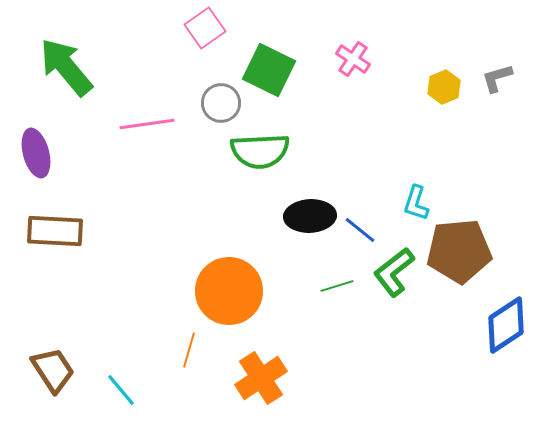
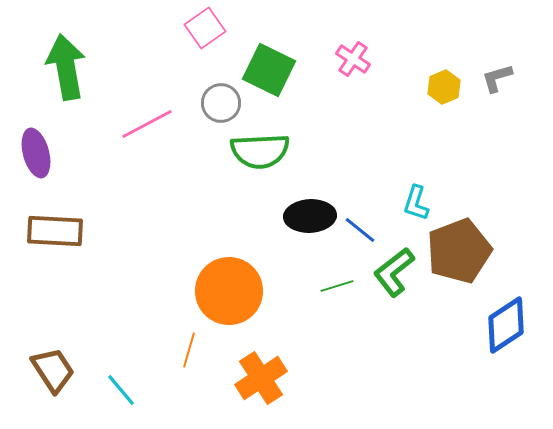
green arrow: rotated 30 degrees clockwise
pink line: rotated 20 degrees counterclockwise
brown pentagon: rotated 16 degrees counterclockwise
